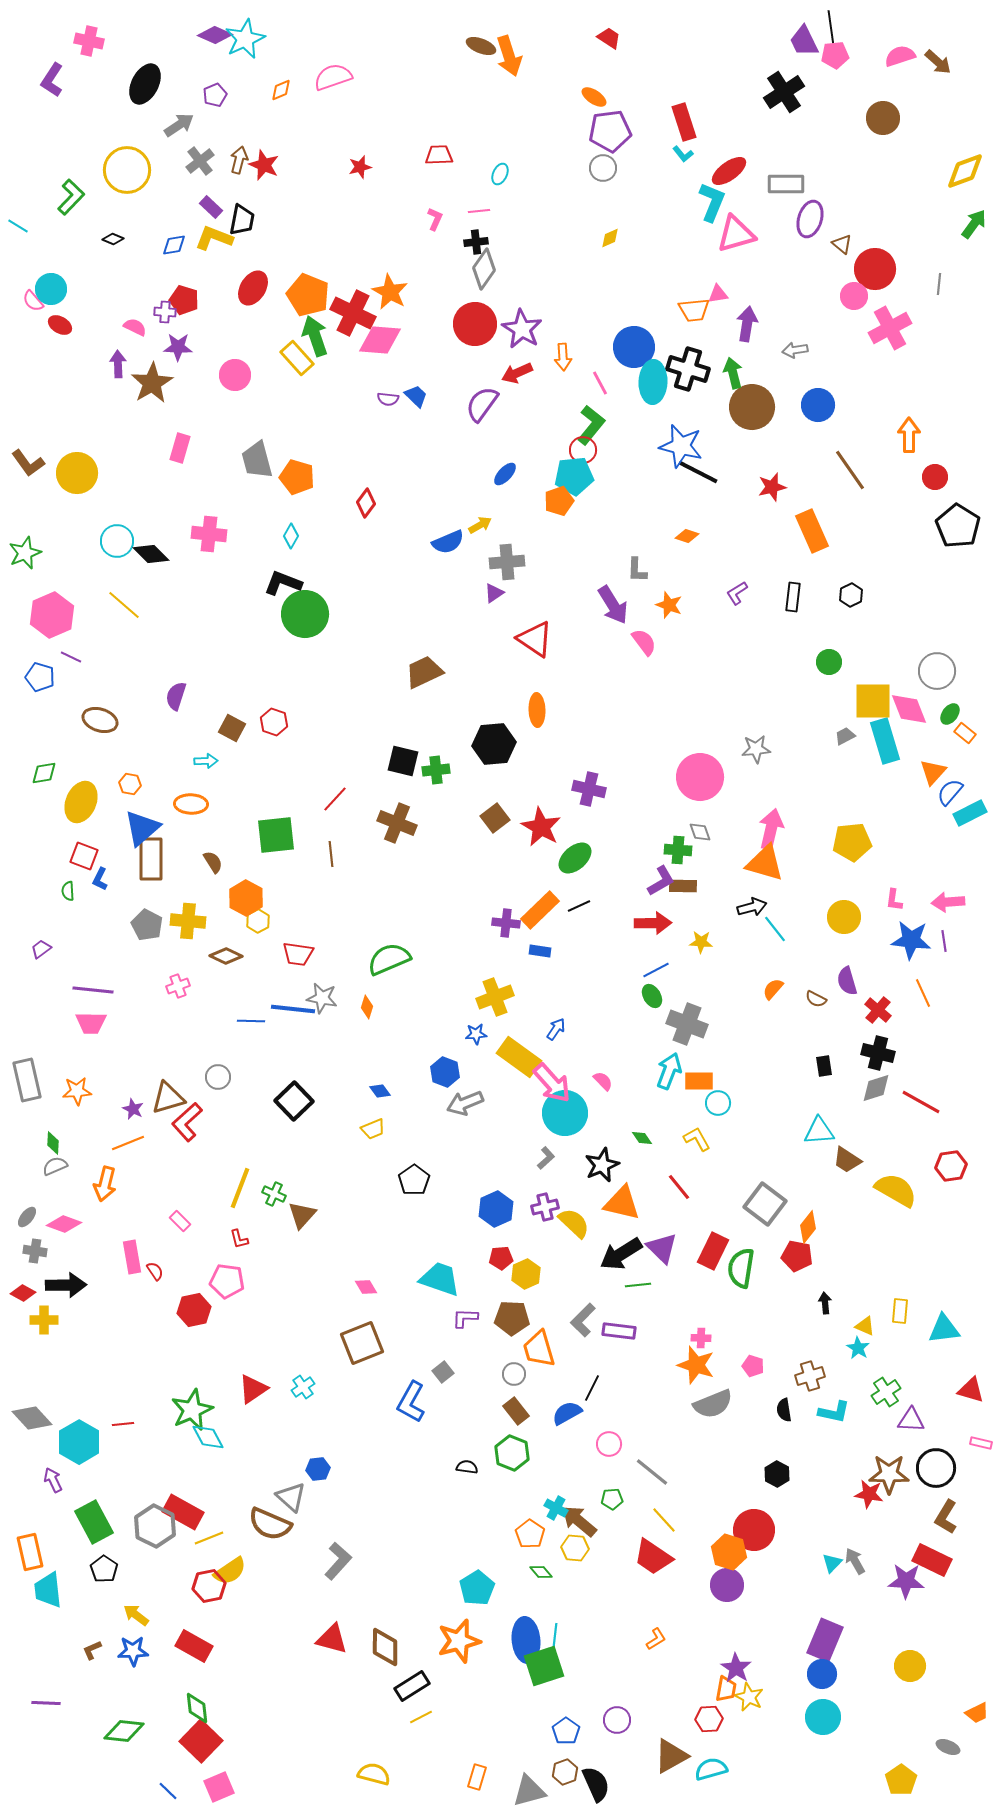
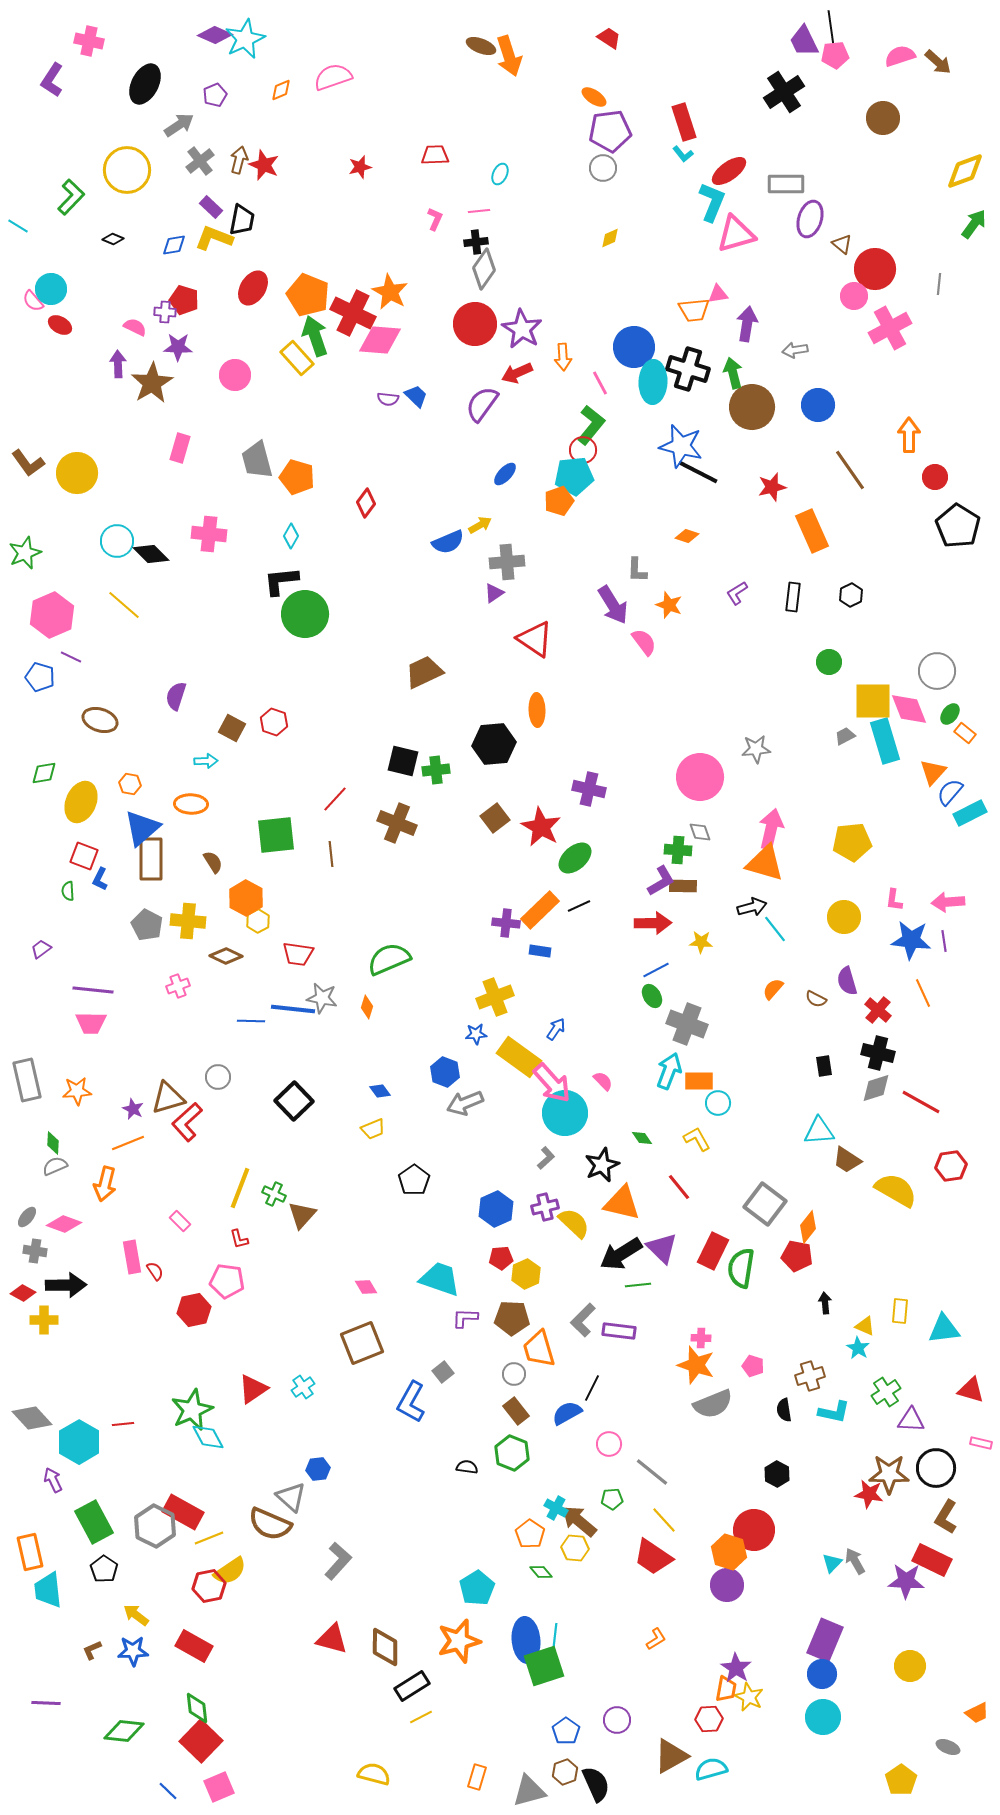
red trapezoid at (439, 155): moved 4 px left
black L-shape at (283, 583): moved 2 px left, 2 px up; rotated 27 degrees counterclockwise
